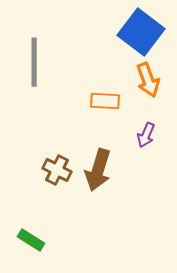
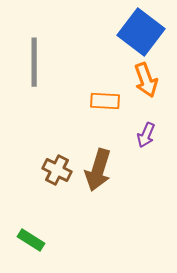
orange arrow: moved 2 px left
